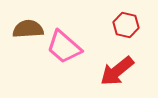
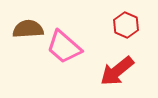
red hexagon: rotated 10 degrees clockwise
